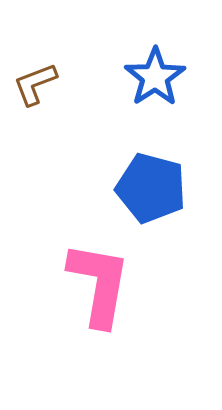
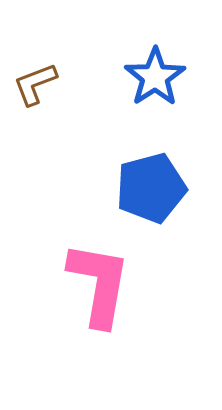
blue pentagon: rotated 30 degrees counterclockwise
